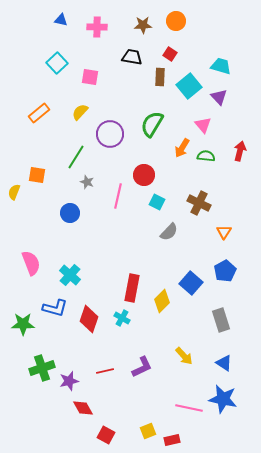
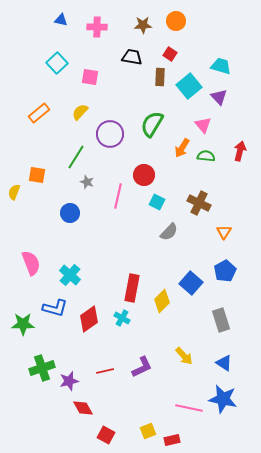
red diamond at (89, 319): rotated 36 degrees clockwise
